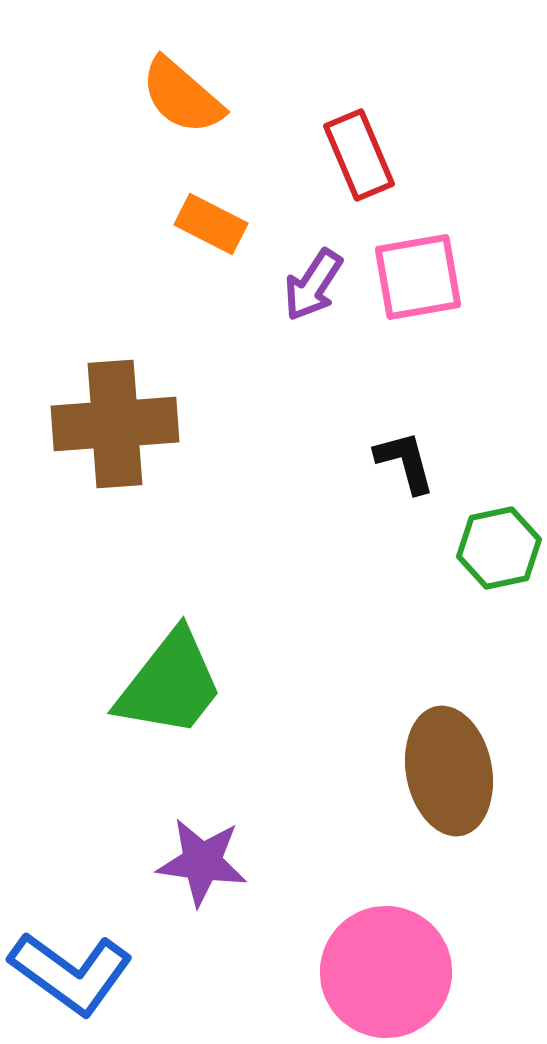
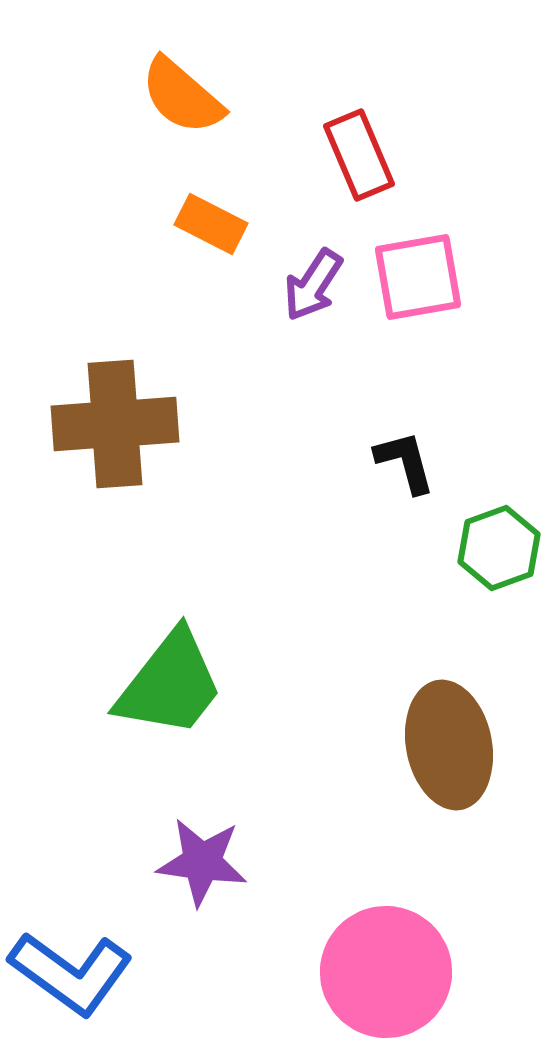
green hexagon: rotated 8 degrees counterclockwise
brown ellipse: moved 26 px up
